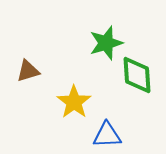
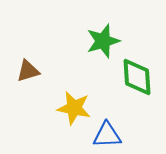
green star: moved 3 px left, 2 px up
green diamond: moved 2 px down
yellow star: moved 6 px down; rotated 24 degrees counterclockwise
